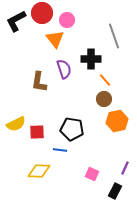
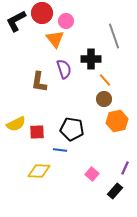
pink circle: moved 1 px left, 1 px down
pink square: rotated 16 degrees clockwise
black rectangle: rotated 14 degrees clockwise
